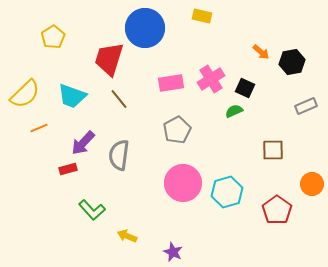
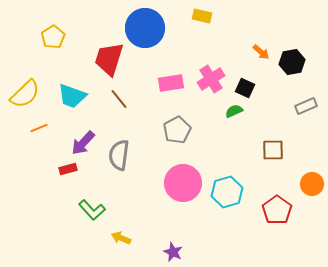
yellow arrow: moved 6 px left, 2 px down
